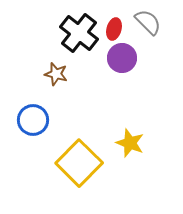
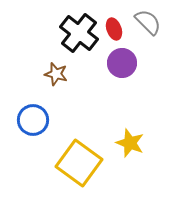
red ellipse: rotated 35 degrees counterclockwise
purple circle: moved 5 px down
yellow square: rotated 9 degrees counterclockwise
